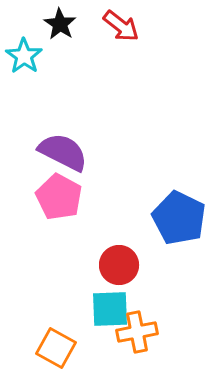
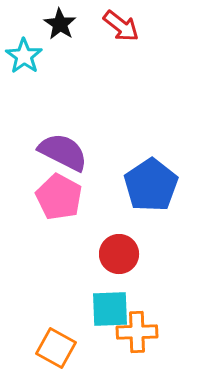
blue pentagon: moved 28 px left, 33 px up; rotated 12 degrees clockwise
red circle: moved 11 px up
orange cross: rotated 9 degrees clockwise
